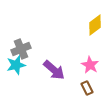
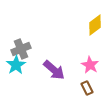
cyan star: rotated 18 degrees counterclockwise
